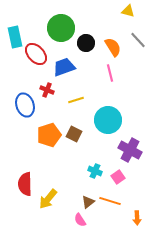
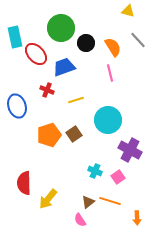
blue ellipse: moved 8 px left, 1 px down
brown square: rotated 28 degrees clockwise
red semicircle: moved 1 px left, 1 px up
